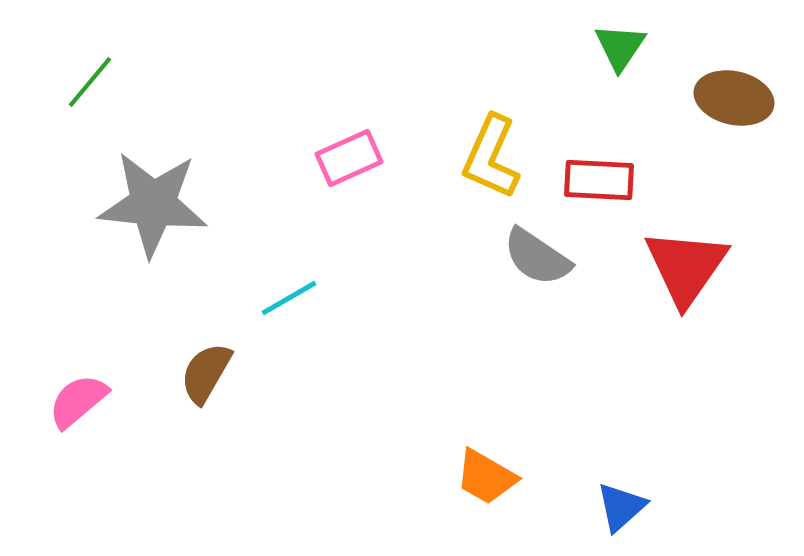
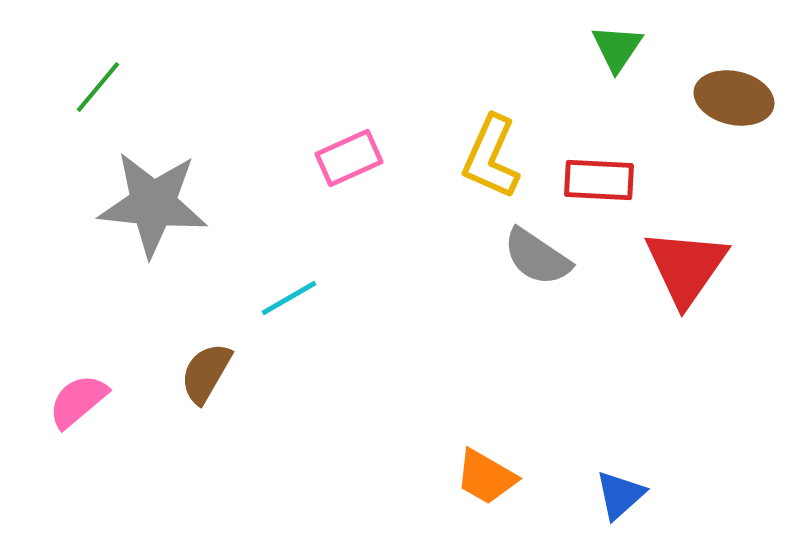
green triangle: moved 3 px left, 1 px down
green line: moved 8 px right, 5 px down
blue triangle: moved 1 px left, 12 px up
